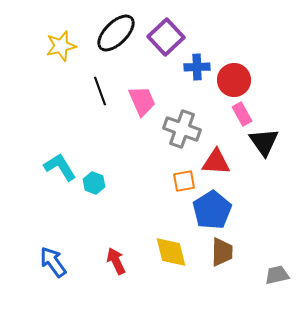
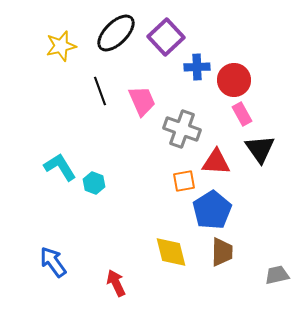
black triangle: moved 4 px left, 7 px down
red arrow: moved 22 px down
